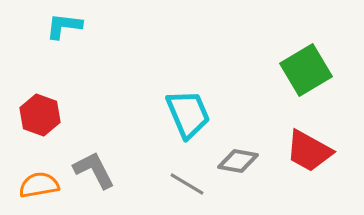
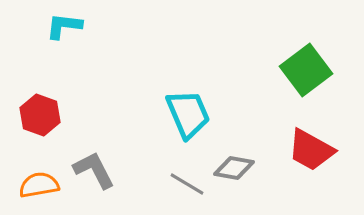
green square: rotated 6 degrees counterclockwise
red trapezoid: moved 2 px right, 1 px up
gray diamond: moved 4 px left, 7 px down
